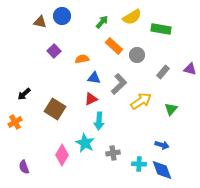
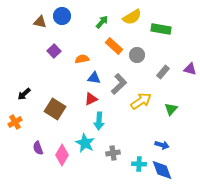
purple semicircle: moved 14 px right, 19 px up
